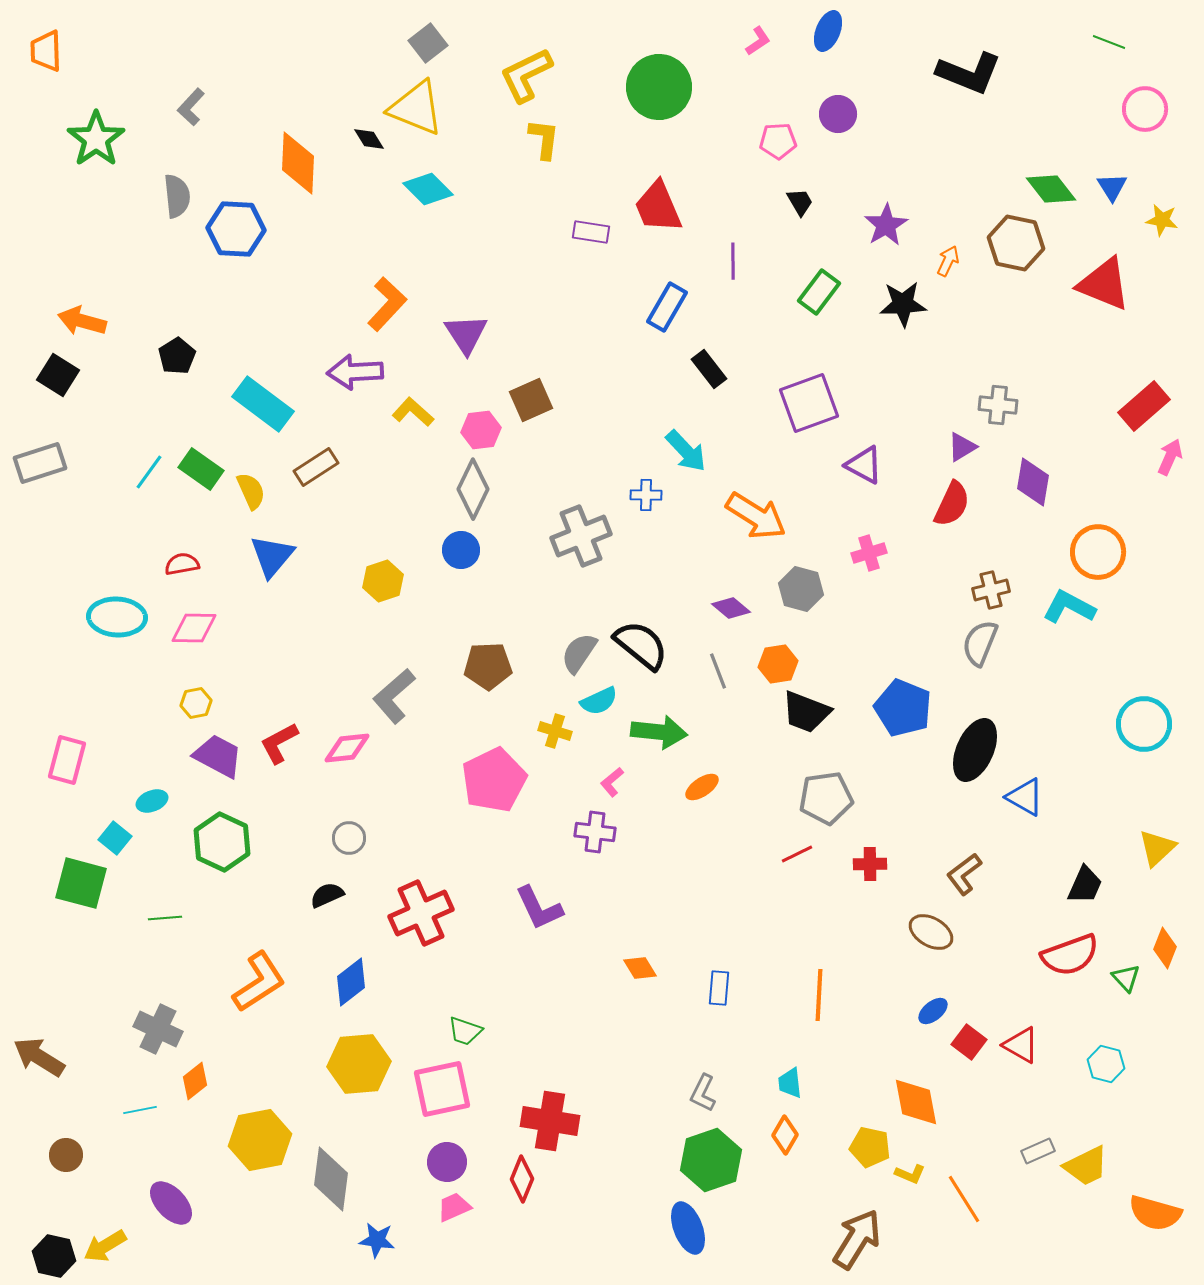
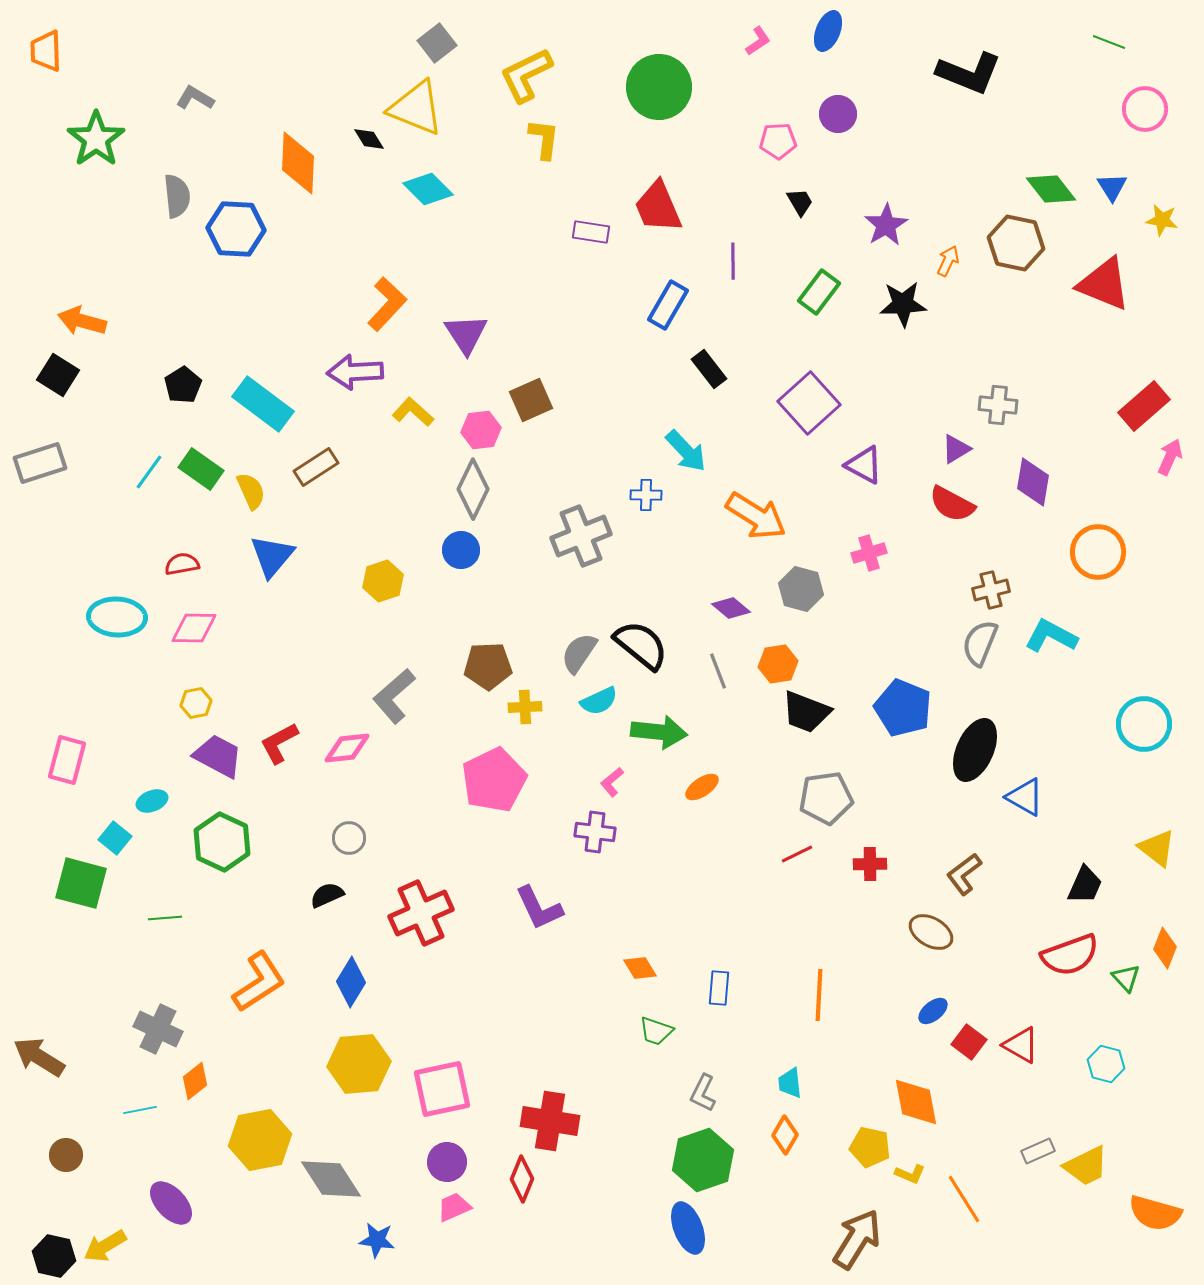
gray square at (428, 43): moved 9 px right
gray L-shape at (191, 107): moved 4 px right, 9 px up; rotated 78 degrees clockwise
blue rectangle at (667, 307): moved 1 px right, 2 px up
black pentagon at (177, 356): moved 6 px right, 29 px down
purple square at (809, 403): rotated 22 degrees counterclockwise
purple triangle at (962, 447): moved 6 px left, 2 px down
red semicircle at (952, 504): rotated 93 degrees clockwise
cyan L-shape at (1069, 607): moved 18 px left, 29 px down
yellow cross at (555, 731): moved 30 px left, 24 px up; rotated 20 degrees counterclockwise
yellow triangle at (1157, 848): rotated 39 degrees counterclockwise
blue diamond at (351, 982): rotated 21 degrees counterclockwise
green trapezoid at (465, 1031): moved 191 px right
green hexagon at (711, 1160): moved 8 px left
gray diamond at (331, 1179): rotated 40 degrees counterclockwise
